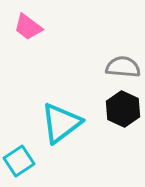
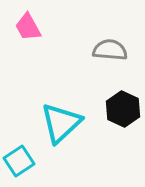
pink trapezoid: rotated 24 degrees clockwise
gray semicircle: moved 13 px left, 17 px up
cyan triangle: rotated 6 degrees counterclockwise
